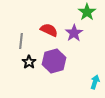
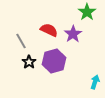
purple star: moved 1 px left, 1 px down
gray line: rotated 35 degrees counterclockwise
